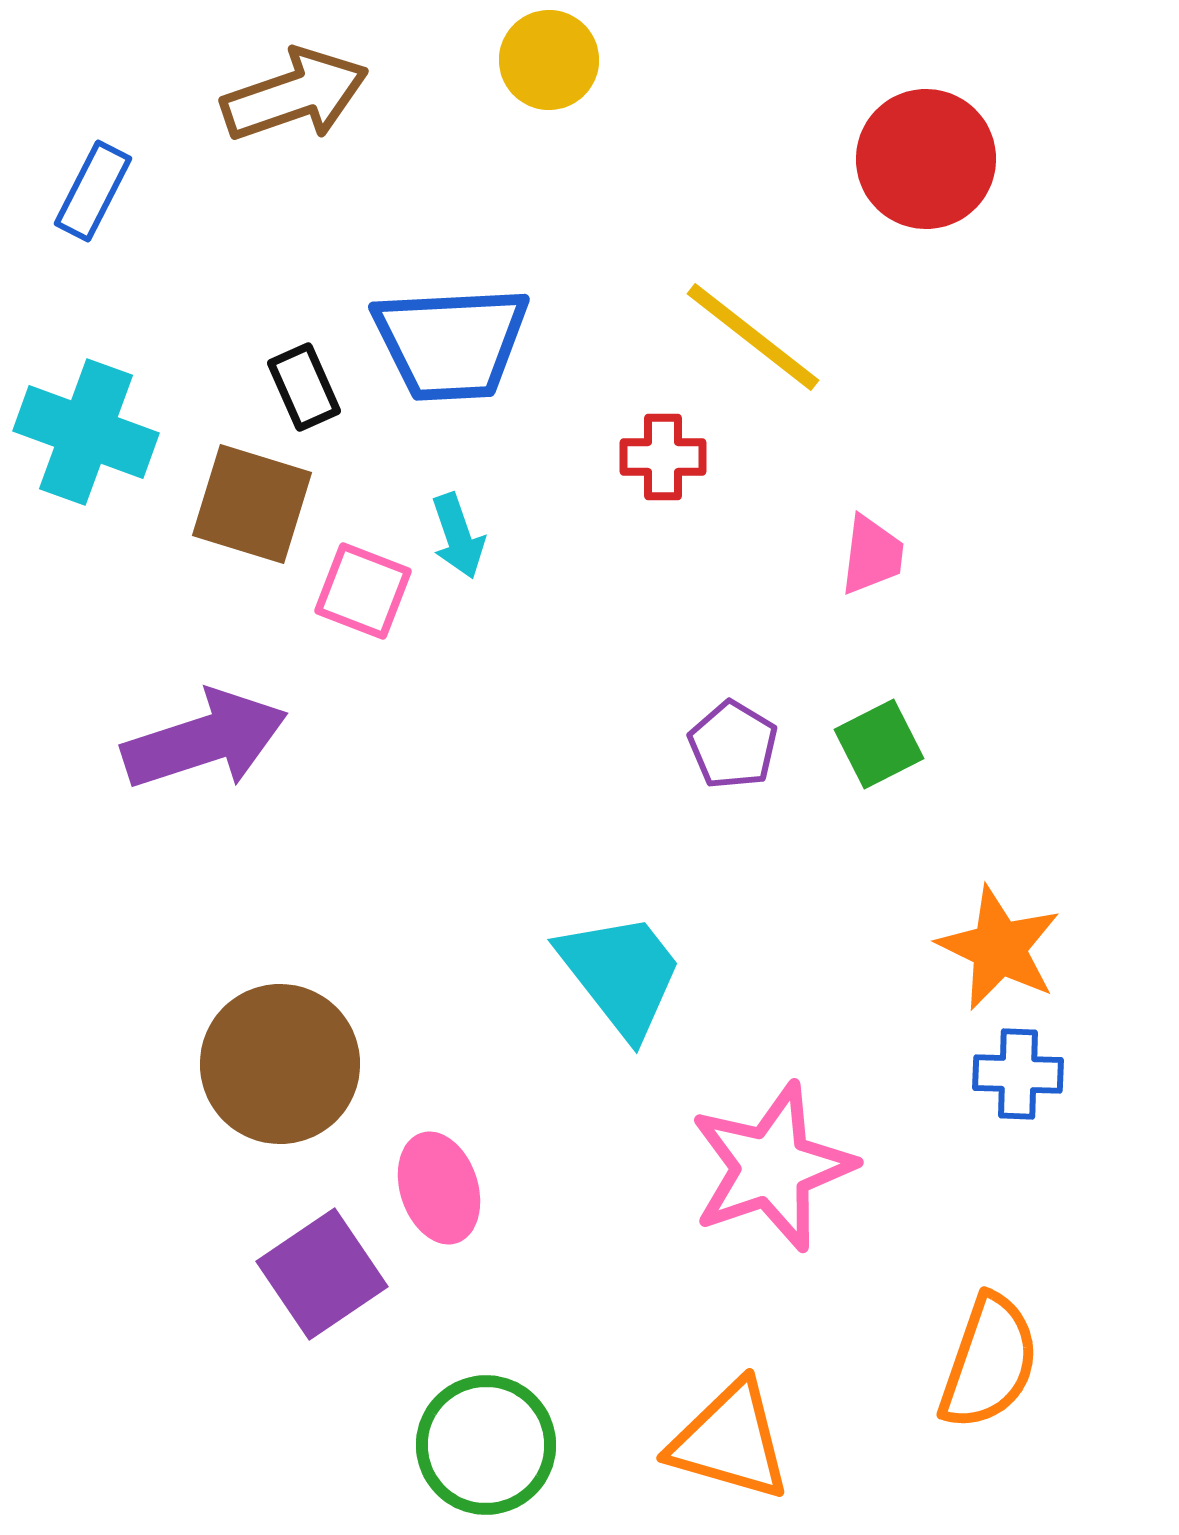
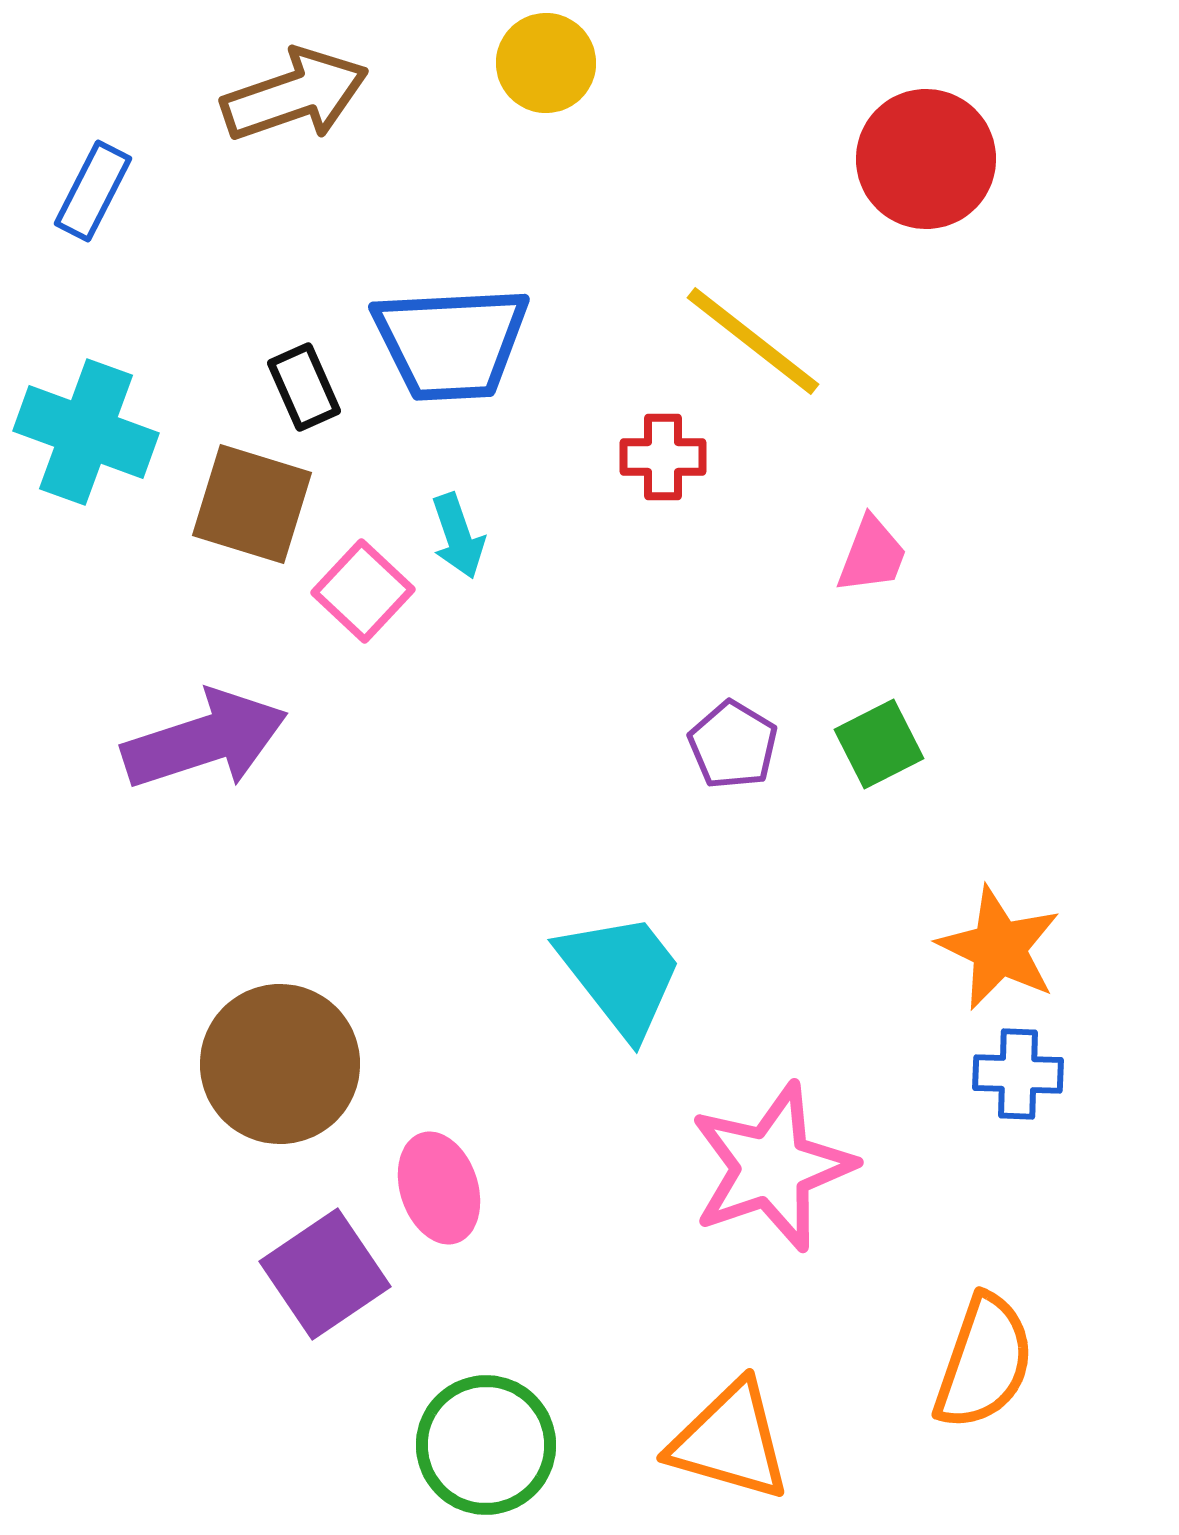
yellow circle: moved 3 px left, 3 px down
yellow line: moved 4 px down
pink trapezoid: rotated 14 degrees clockwise
pink square: rotated 22 degrees clockwise
purple square: moved 3 px right
orange semicircle: moved 5 px left
